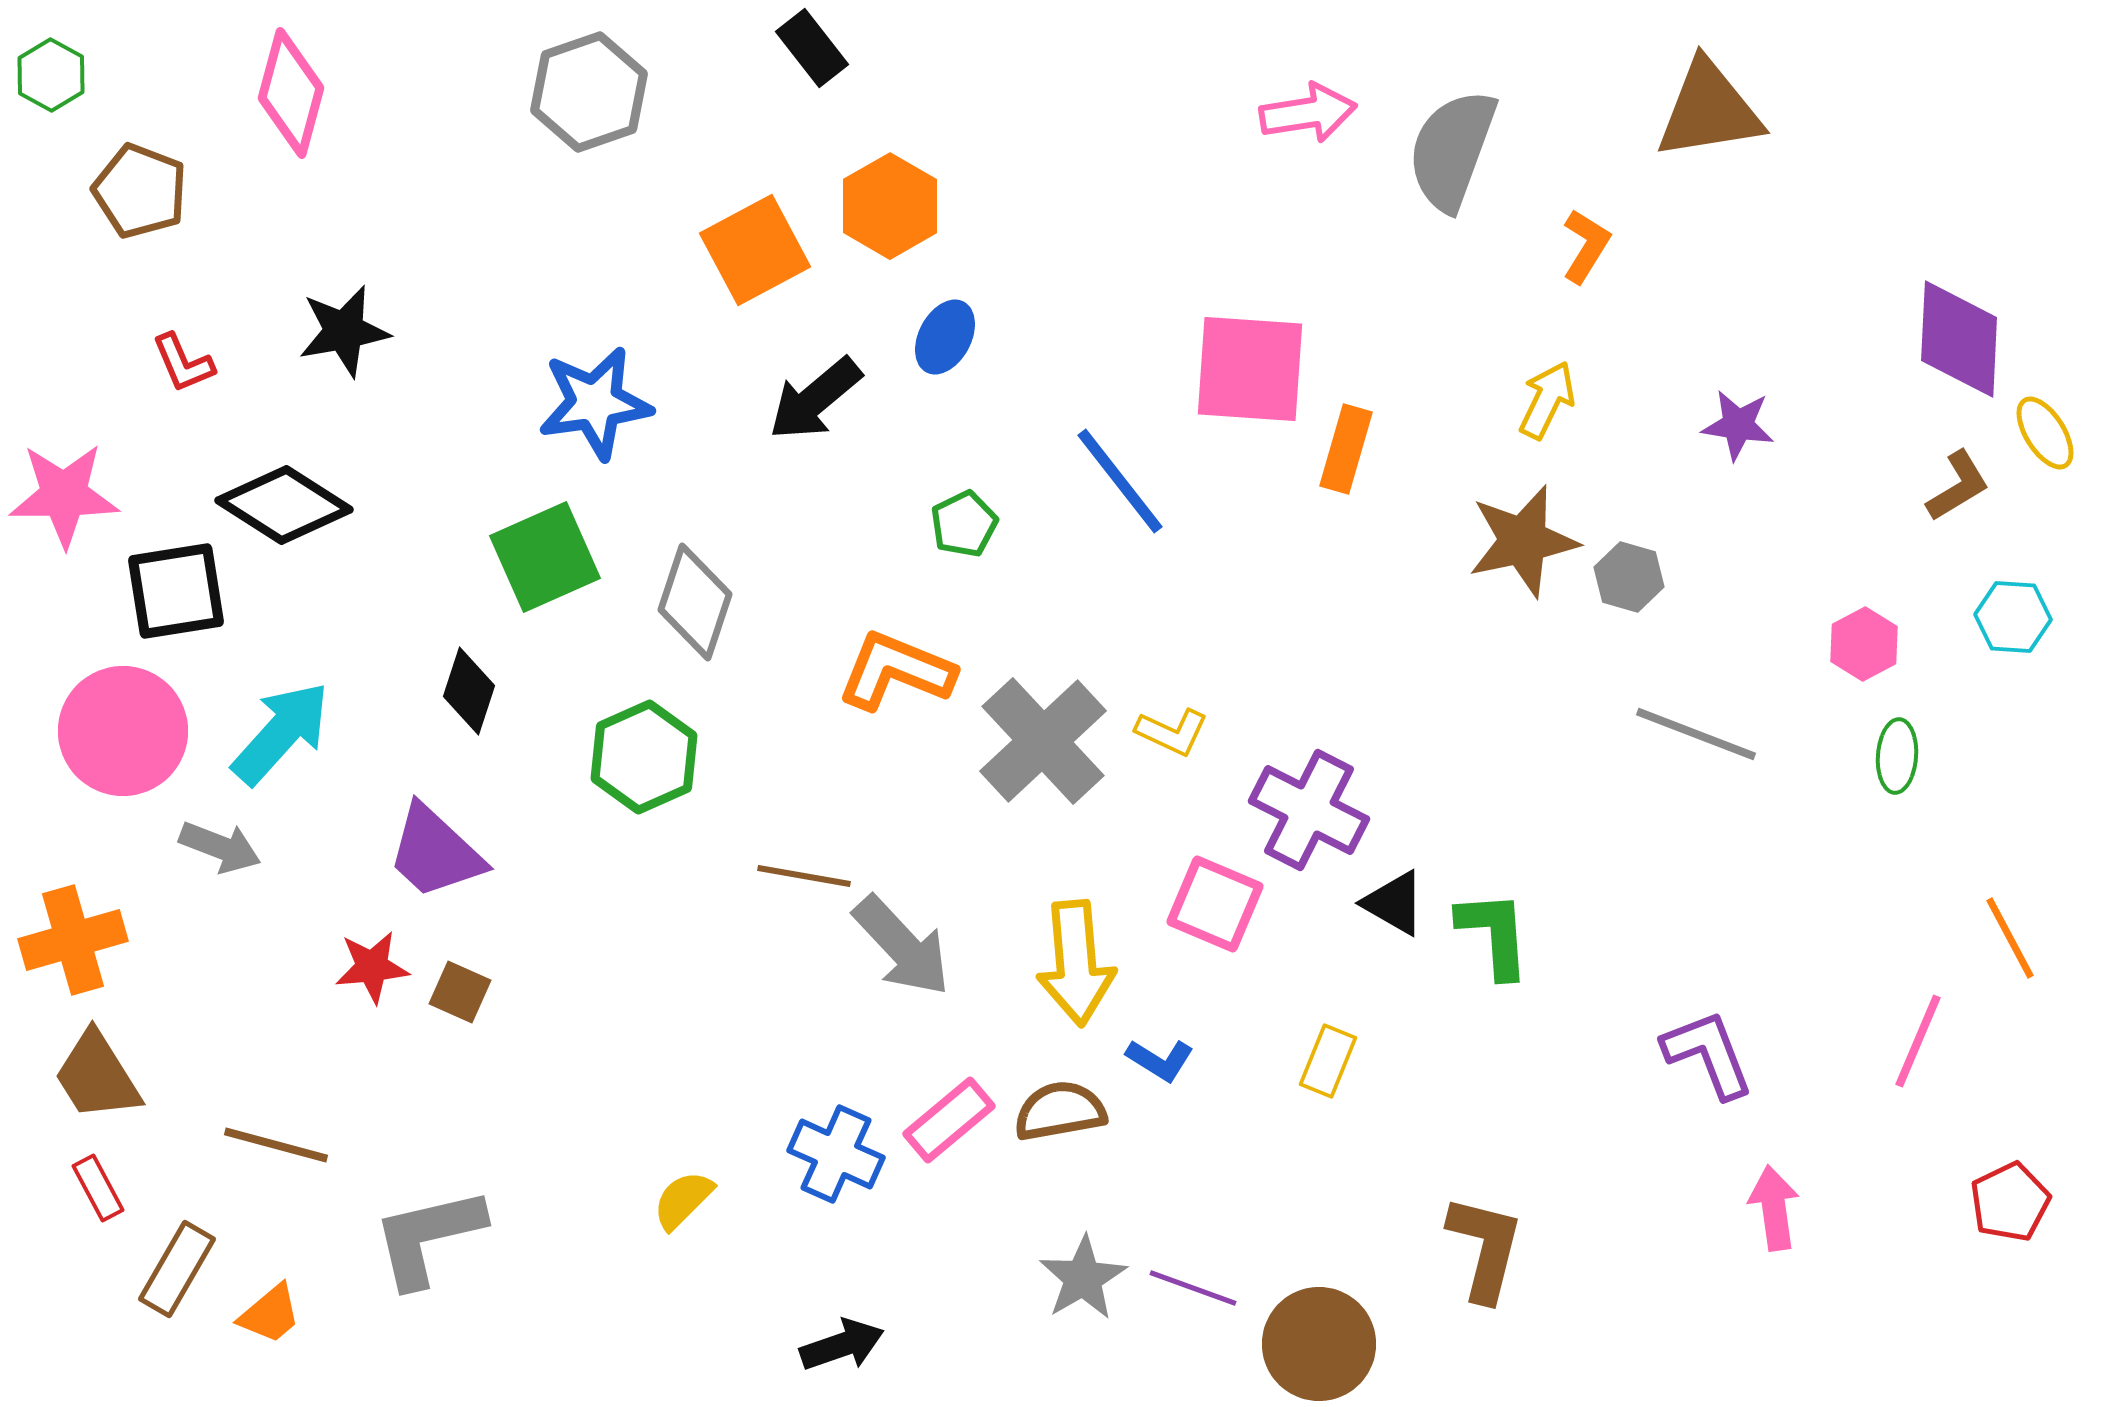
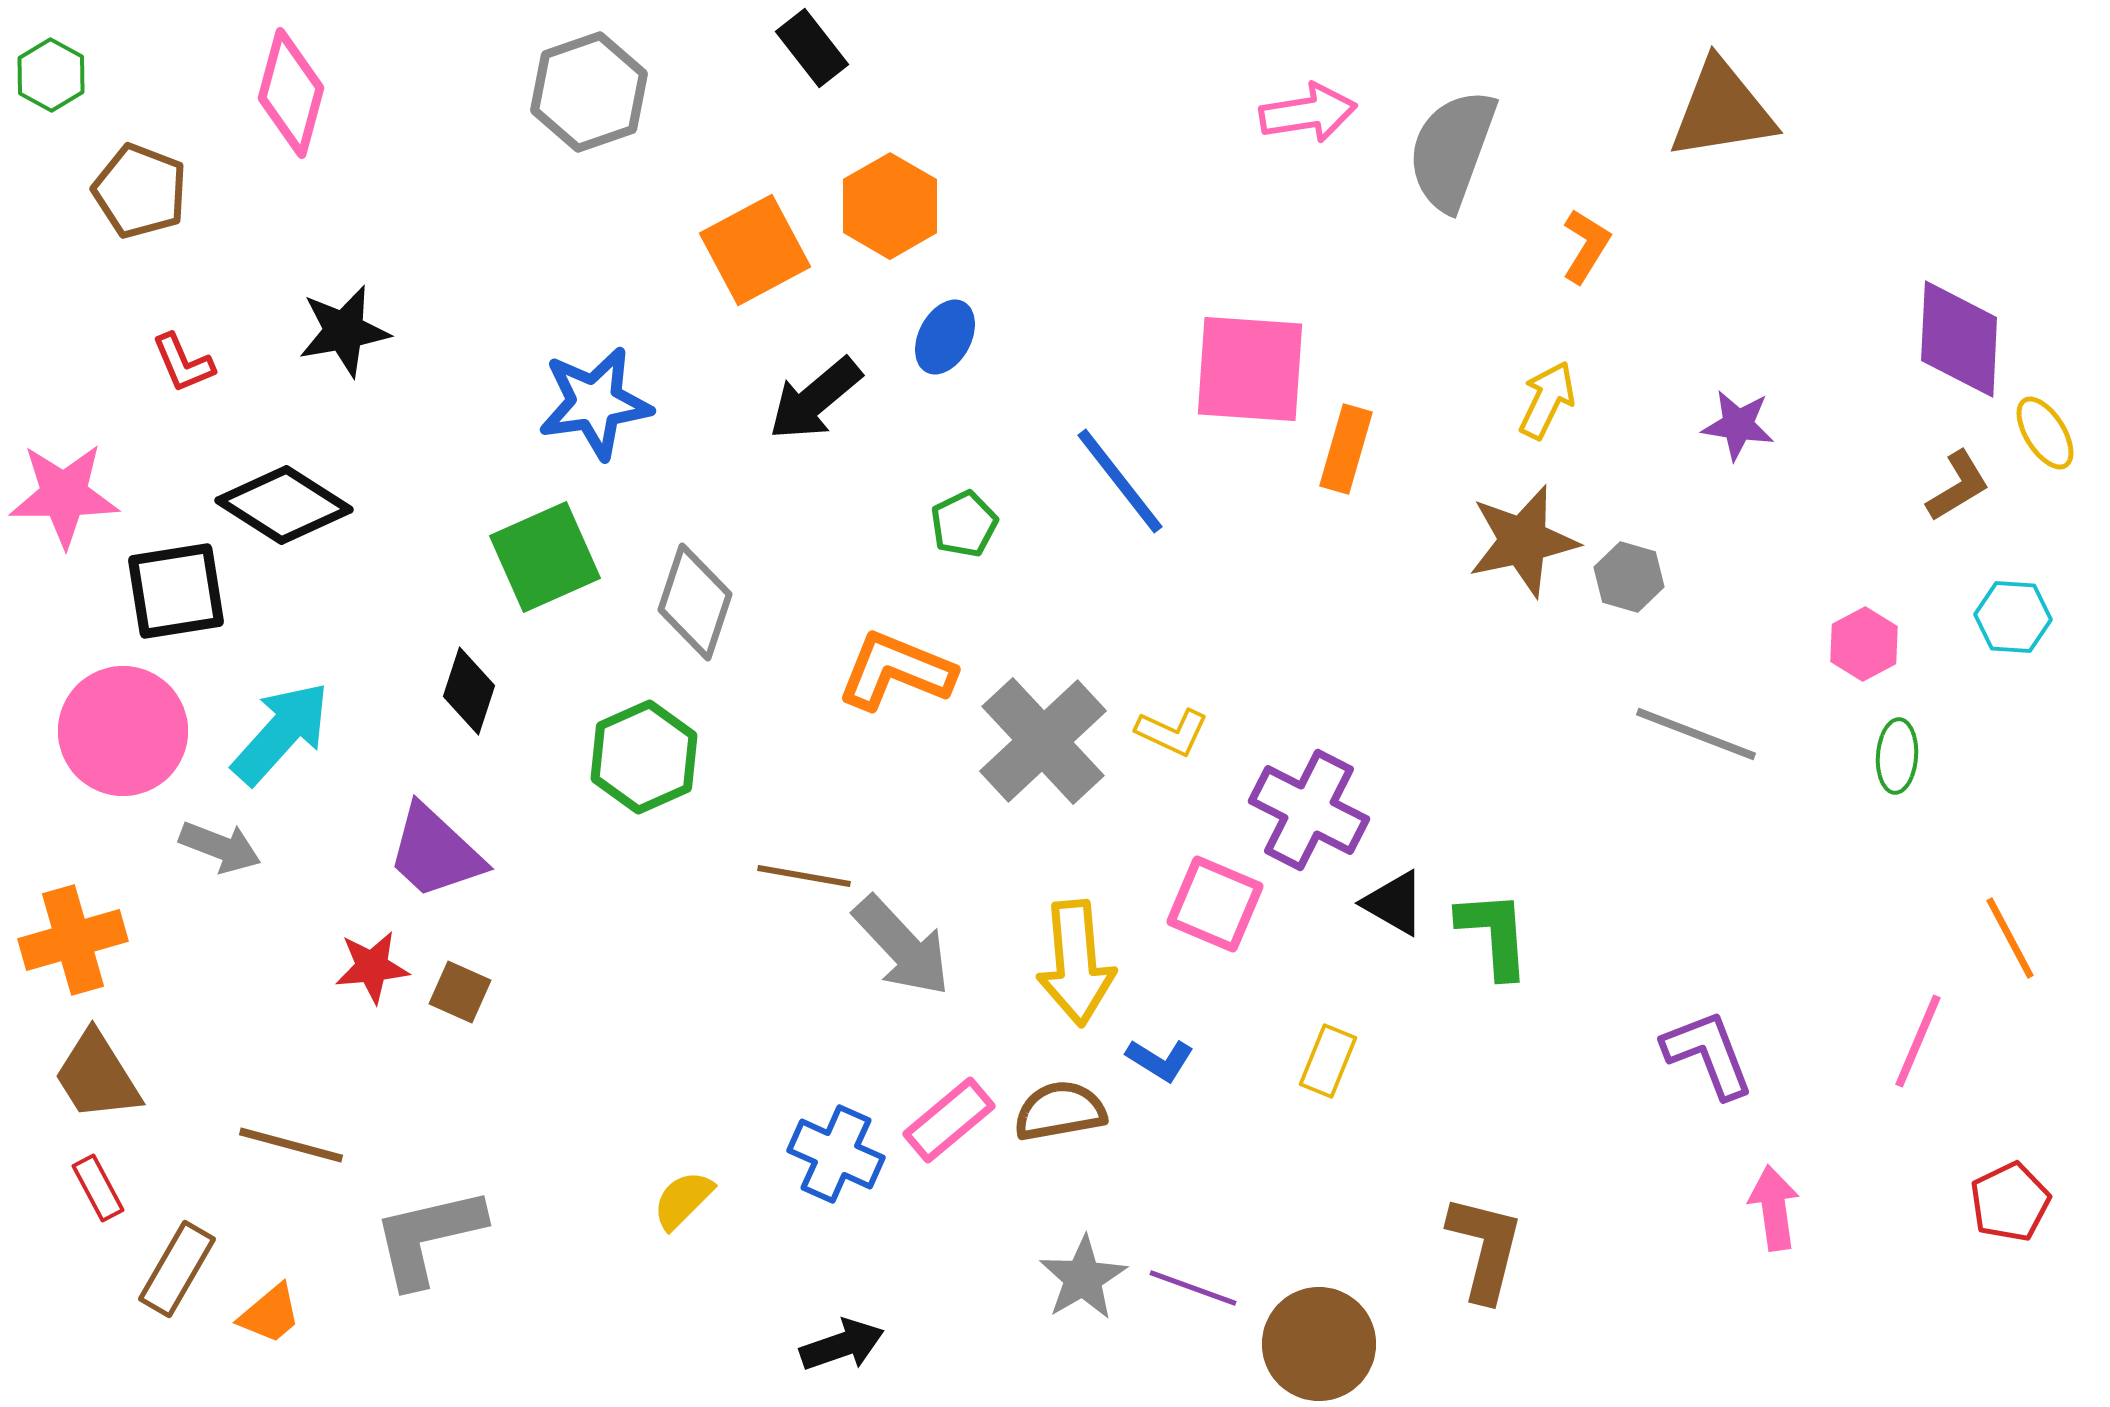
brown triangle at (1709, 110): moved 13 px right
brown line at (276, 1145): moved 15 px right
